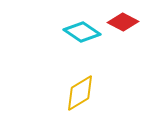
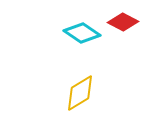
cyan diamond: moved 1 px down
